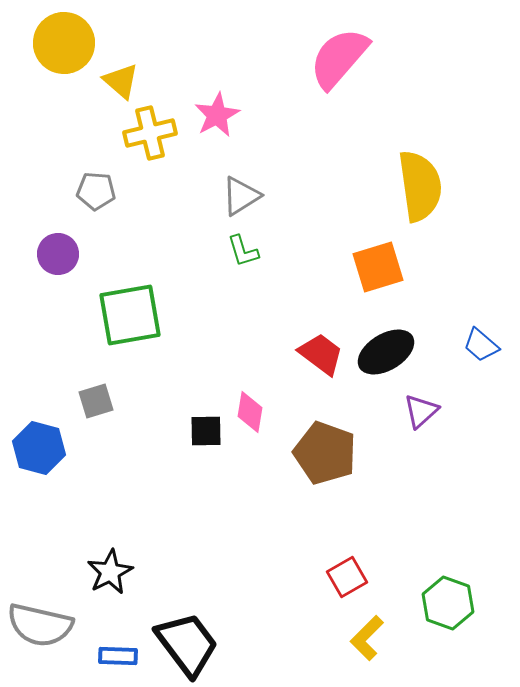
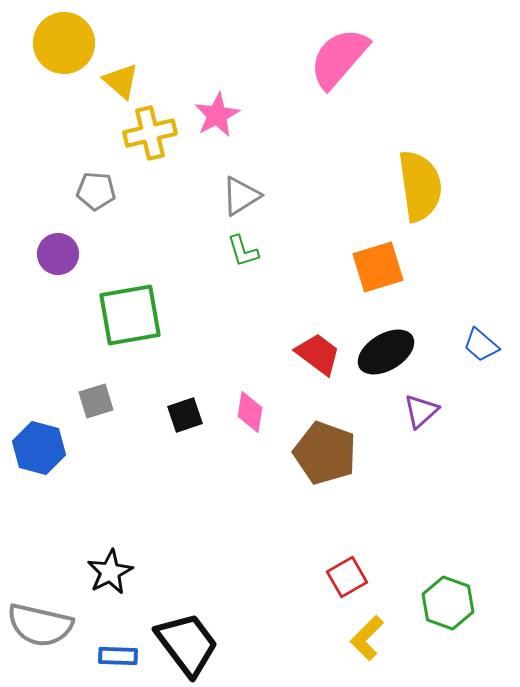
red trapezoid: moved 3 px left
black square: moved 21 px left, 16 px up; rotated 18 degrees counterclockwise
